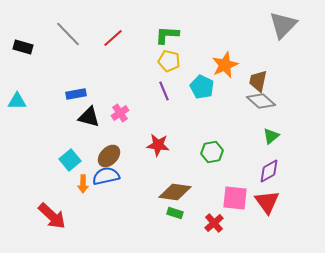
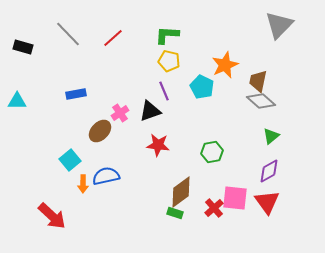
gray triangle: moved 4 px left
black triangle: moved 61 px right, 6 px up; rotated 35 degrees counterclockwise
brown ellipse: moved 9 px left, 25 px up
brown diamond: moved 6 px right; rotated 44 degrees counterclockwise
red cross: moved 15 px up
